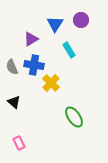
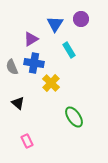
purple circle: moved 1 px up
blue cross: moved 2 px up
black triangle: moved 4 px right, 1 px down
pink rectangle: moved 8 px right, 2 px up
